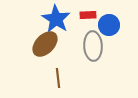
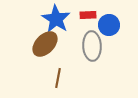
gray ellipse: moved 1 px left
brown line: rotated 18 degrees clockwise
